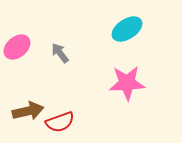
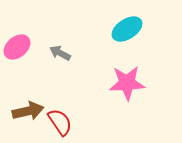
gray arrow: rotated 25 degrees counterclockwise
red semicircle: rotated 104 degrees counterclockwise
